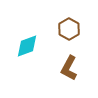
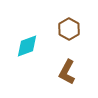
brown L-shape: moved 2 px left, 4 px down
